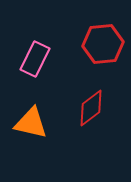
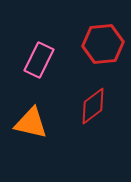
pink rectangle: moved 4 px right, 1 px down
red diamond: moved 2 px right, 2 px up
